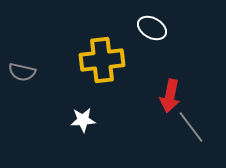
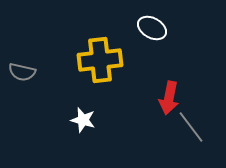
yellow cross: moved 2 px left
red arrow: moved 1 px left, 2 px down
white star: rotated 20 degrees clockwise
